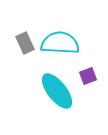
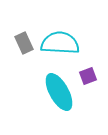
gray rectangle: moved 1 px left
cyan ellipse: moved 2 px right, 1 px down; rotated 9 degrees clockwise
